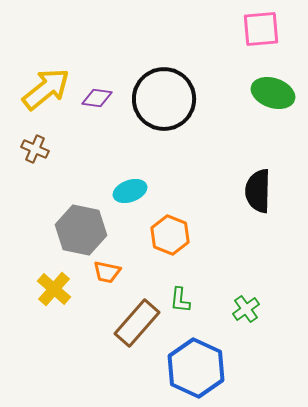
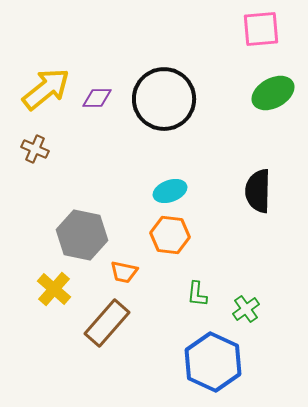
green ellipse: rotated 48 degrees counterclockwise
purple diamond: rotated 8 degrees counterclockwise
cyan ellipse: moved 40 px right
gray hexagon: moved 1 px right, 5 px down
orange hexagon: rotated 15 degrees counterclockwise
orange trapezoid: moved 17 px right
green L-shape: moved 17 px right, 6 px up
brown rectangle: moved 30 px left
blue hexagon: moved 17 px right, 6 px up
